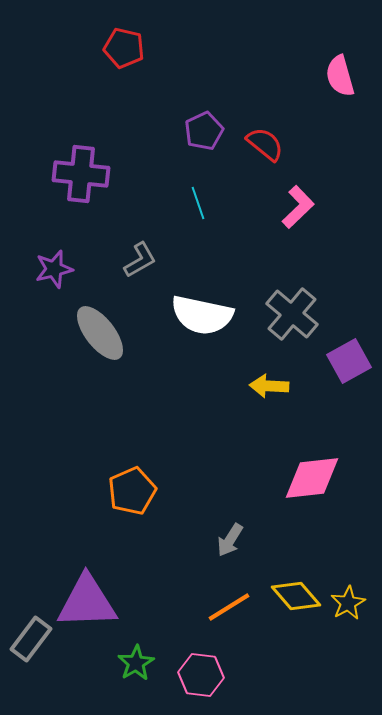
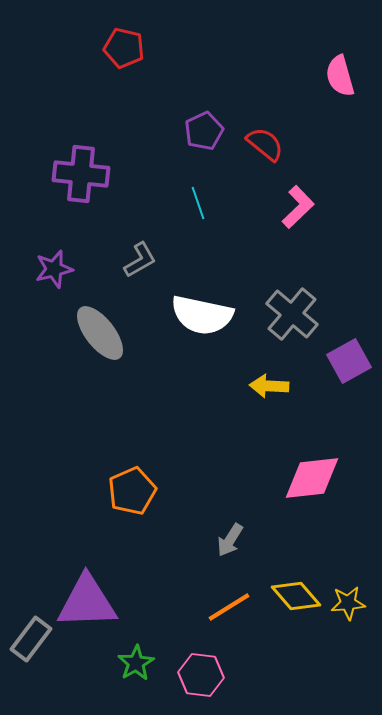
yellow star: rotated 24 degrees clockwise
